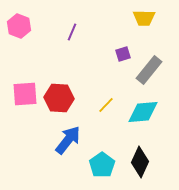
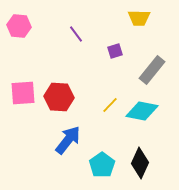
yellow trapezoid: moved 5 px left
pink hexagon: rotated 15 degrees counterclockwise
purple line: moved 4 px right, 2 px down; rotated 60 degrees counterclockwise
purple square: moved 8 px left, 3 px up
gray rectangle: moved 3 px right
pink square: moved 2 px left, 1 px up
red hexagon: moved 1 px up
yellow line: moved 4 px right
cyan diamond: moved 1 px left, 1 px up; rotated 16 degrees clockwise
black diamond: moved 1 px down
